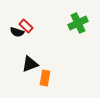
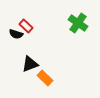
green cross: rotated 30 degrees counterclockwise
black semicircle: moved 1 px left, 2 px down
orange rectangle: rotated 56 degrees counterclockwise
